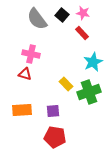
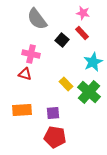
black square: moved 25 px down
green cross: rotated 30 degrees counterclockwise
purple square: moved 2 px down
